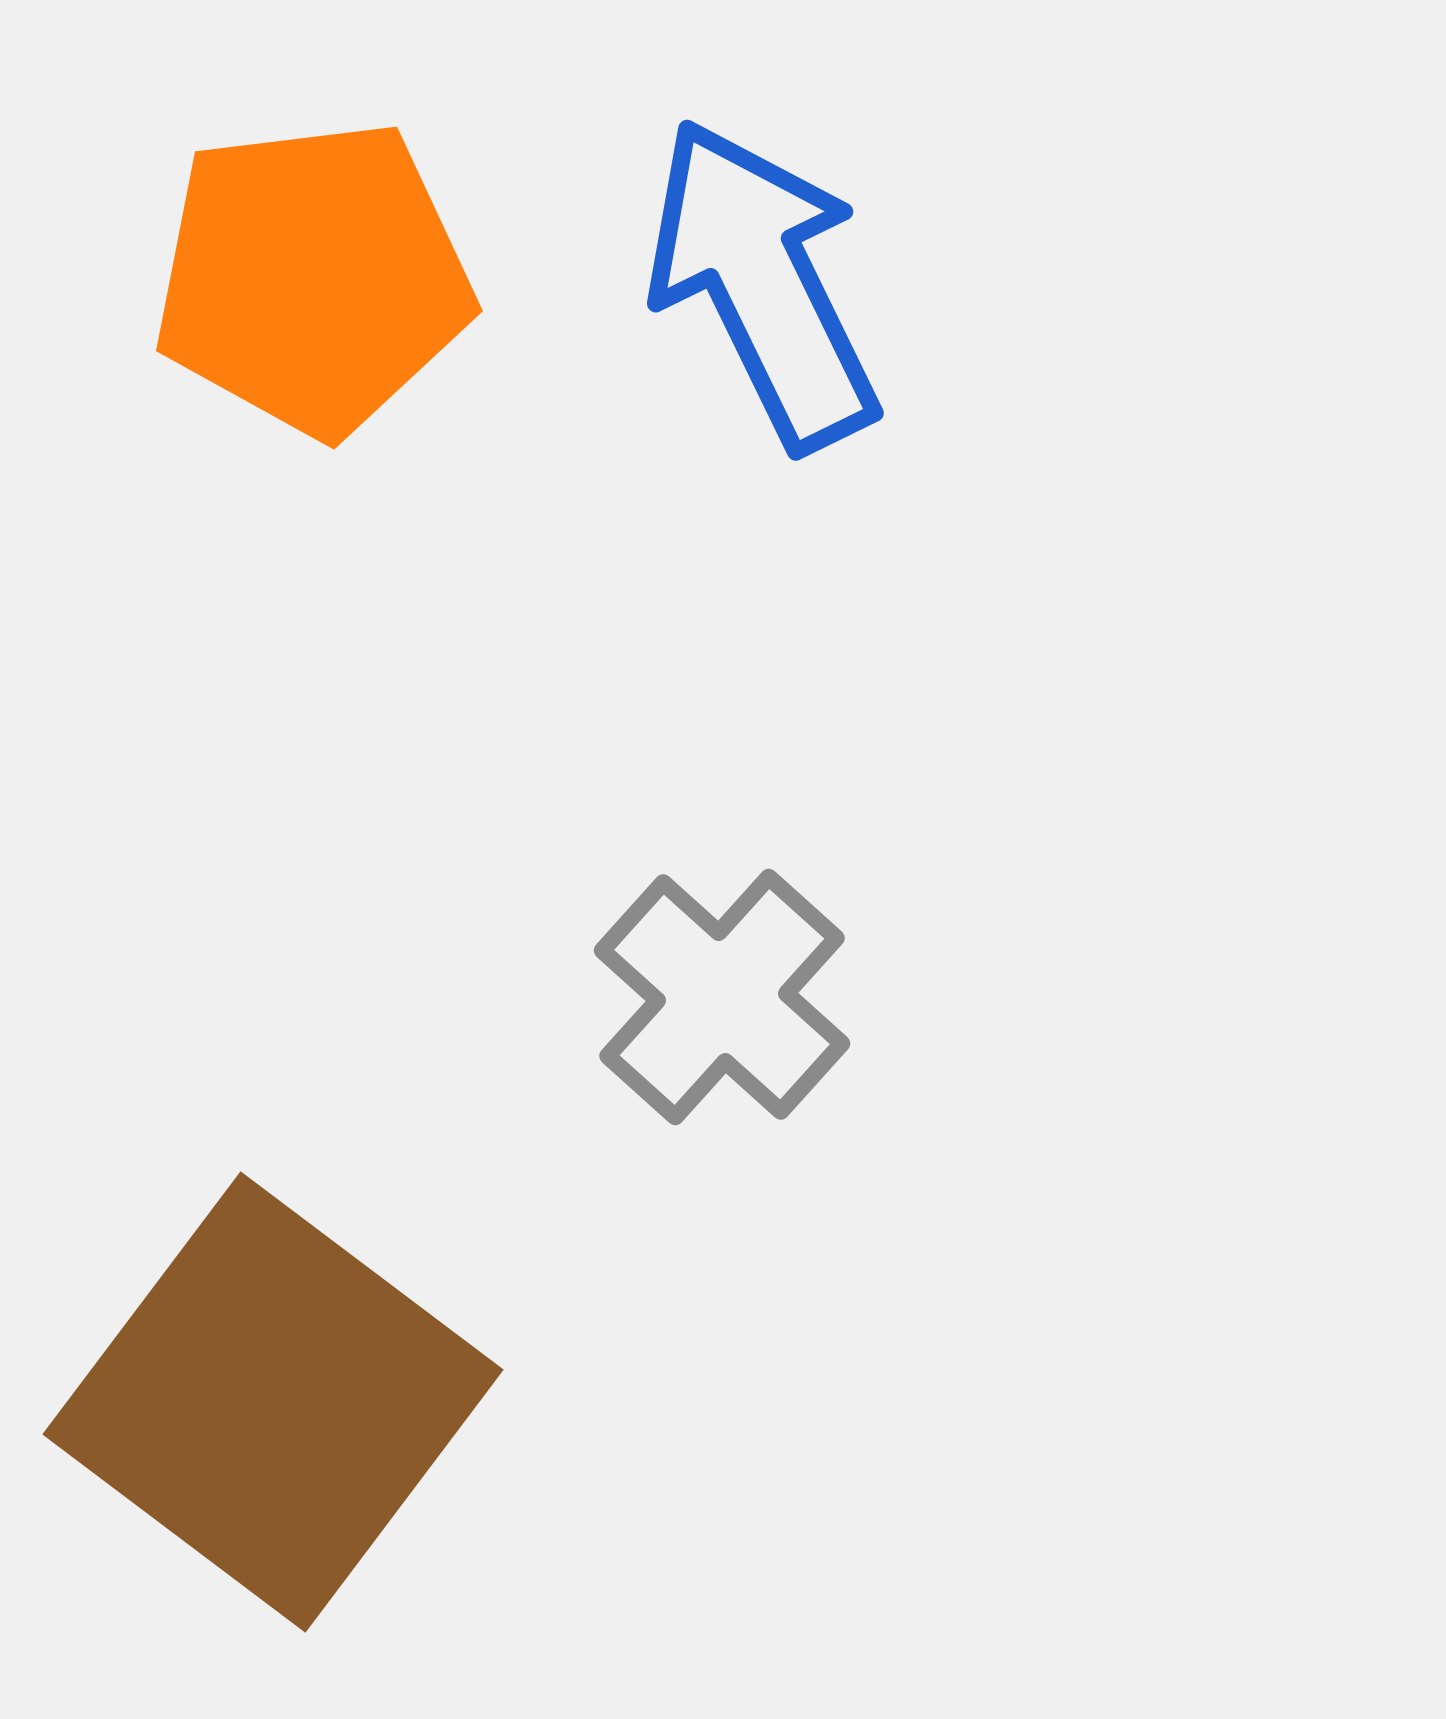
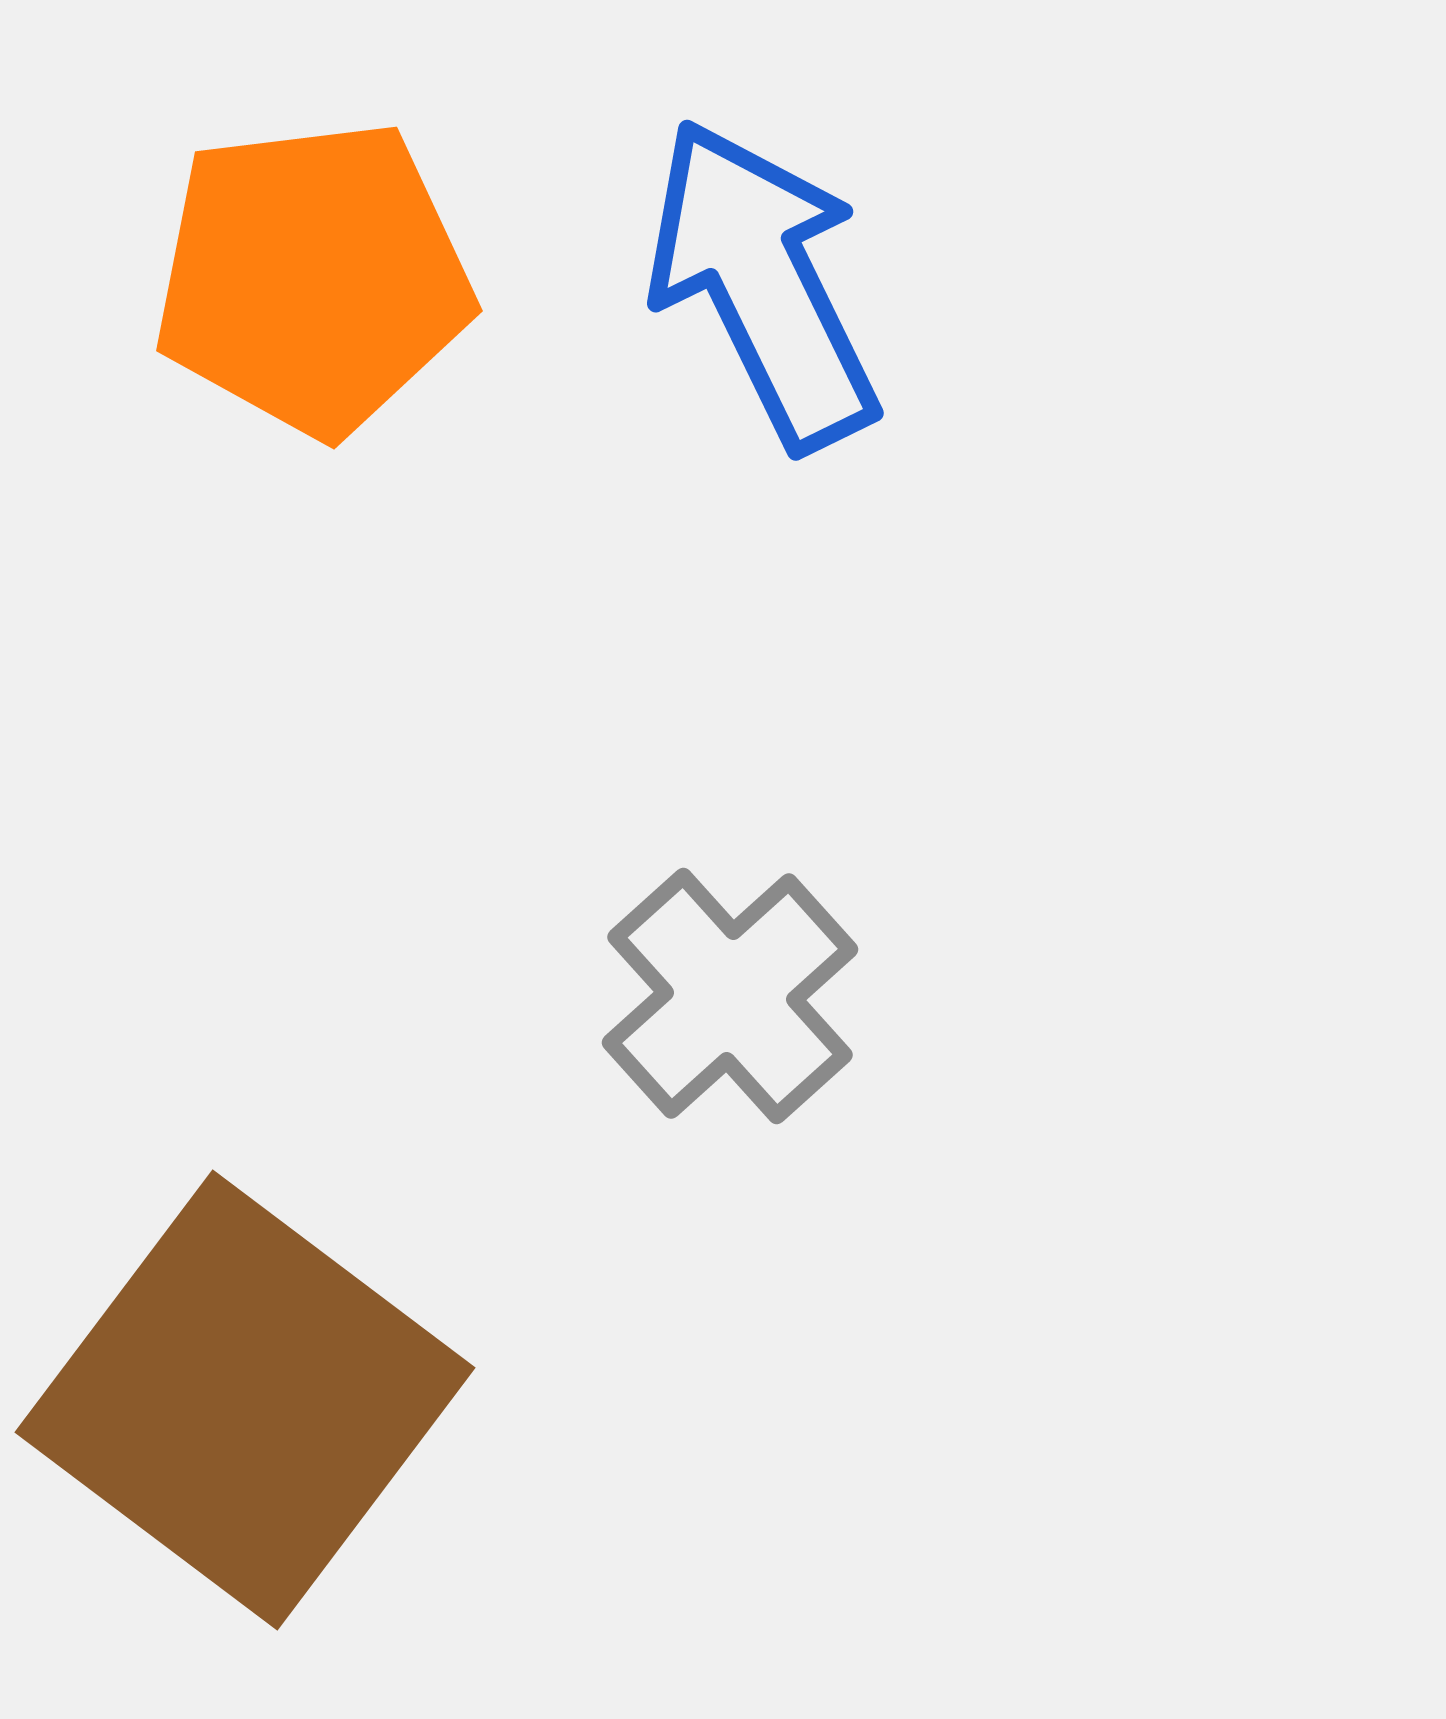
gray cross: moved 8 px right, 1 px up; rotated 6 degrees clockwise
brown square: moved 28 px left, 2 px up
